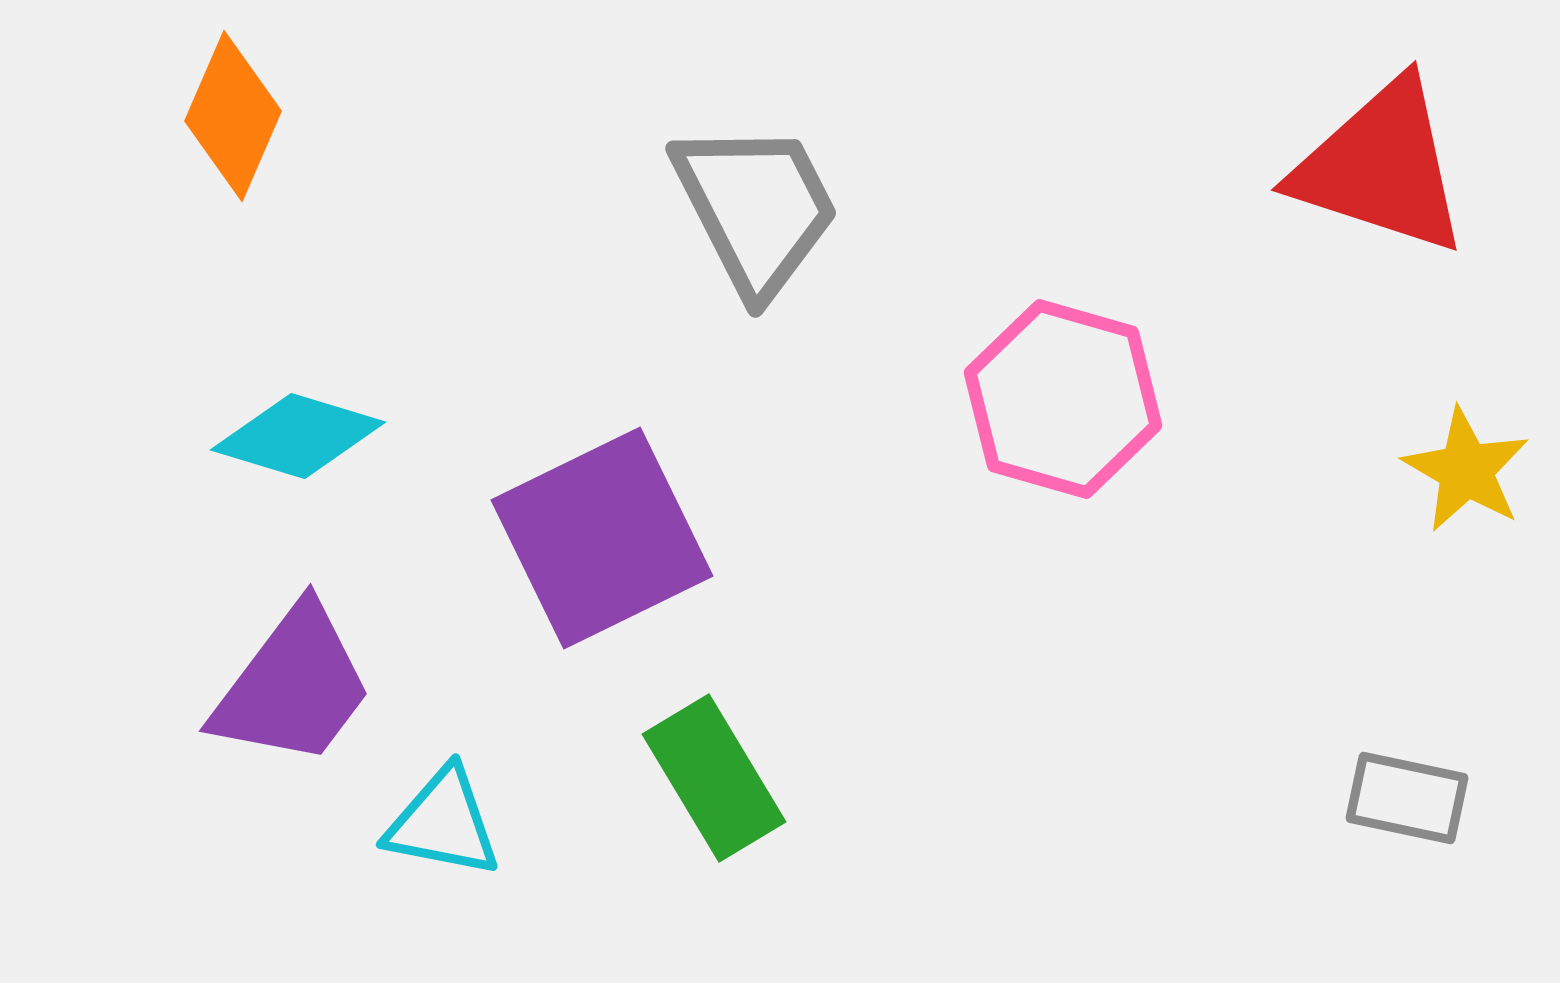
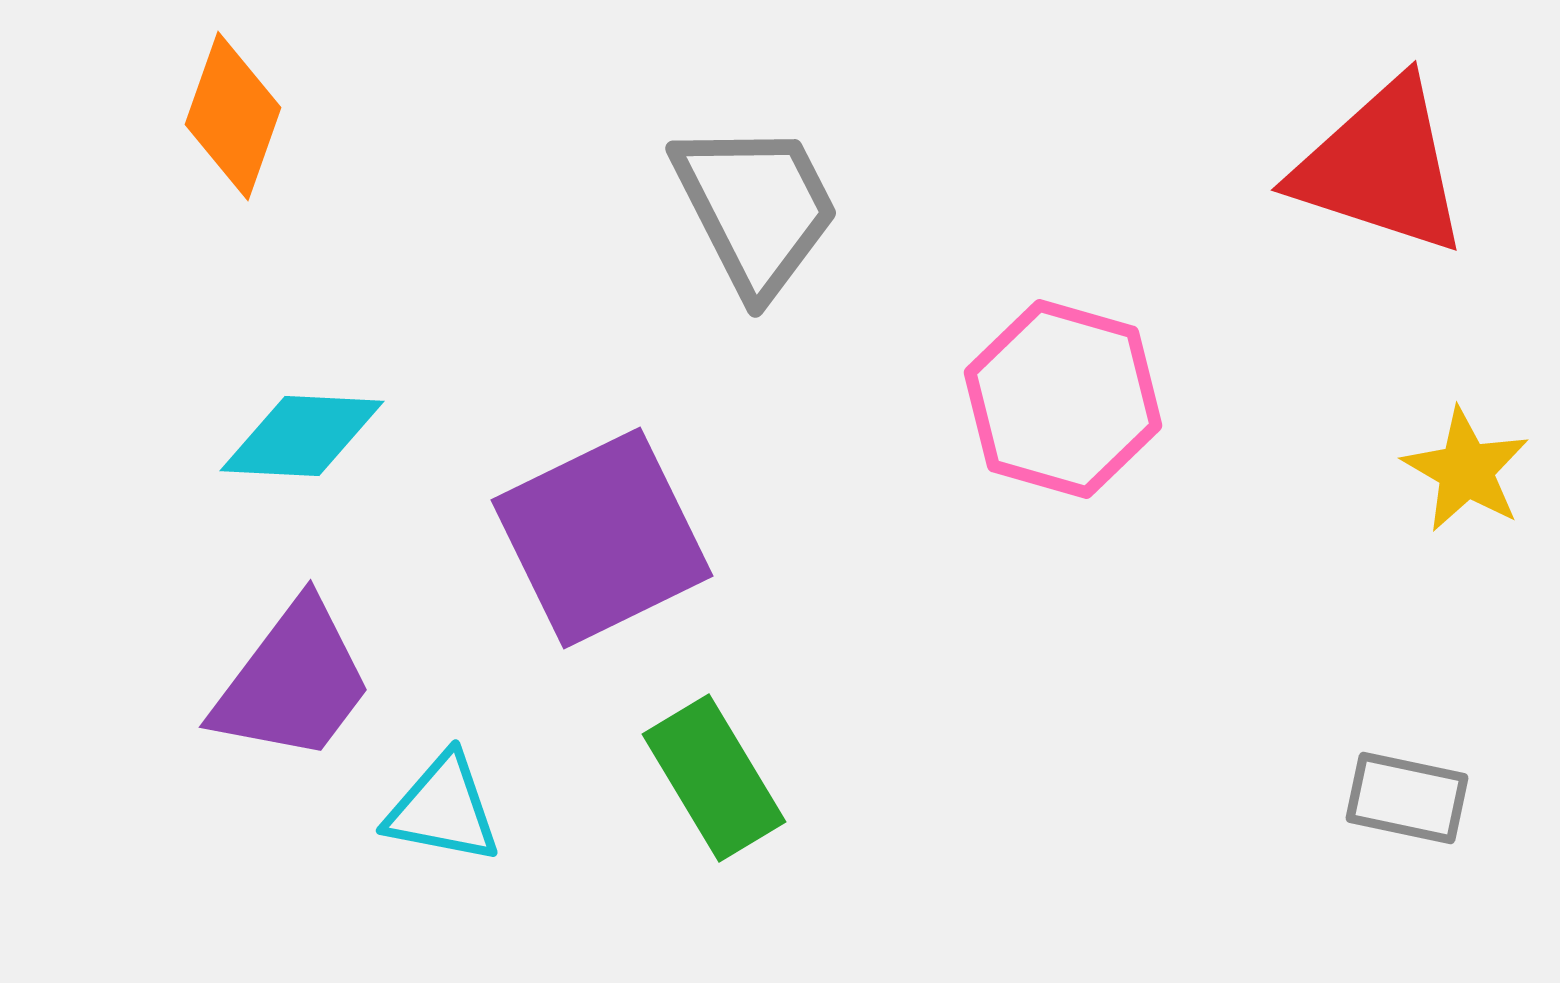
orange diamond: rotated 4 degrees counterclockwise
cyan diamond: moved 4 px right; rotated 14 degrees counterclockwise
purple trapezoid: moved 4 px up
cyan triangle: moved 14 px up
